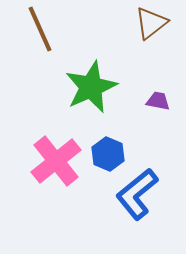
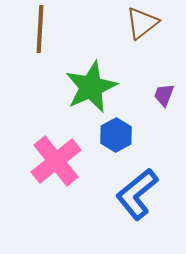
brown triangle: moved 9 px left
brown line: rotated 27 degrees clockwise
purple trapezoid: moved 6 px right, 6 px up; rotated 80 degrees counterclockwise
blue hexagon: moved 8 px right, 19 px up; rotated 8 degrees clockwise
